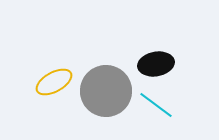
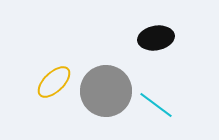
black ellipse: moved 26 px up
yellow ellipse: rotated 15 degrees counterclockwise
